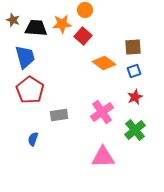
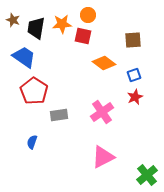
orange circle: moved 3 px right, 5 px down
black trapezoid: rotated 85 degrees counterclockwise
red square: rotated 30 degrees counterclockwise
brown square: moved 7 px up
blue trapezoid: moved 1 px left; rotated 40 degrees counterclockwise
blue square: moved 4 px down
red pentagon: moved 4 px right, 1 px down
green cross: moved 12 px right, 45 px down
blue semicircle: moved 1 px left, 3 px down
pink triangle: rotated 25 degrees counterclockwise
